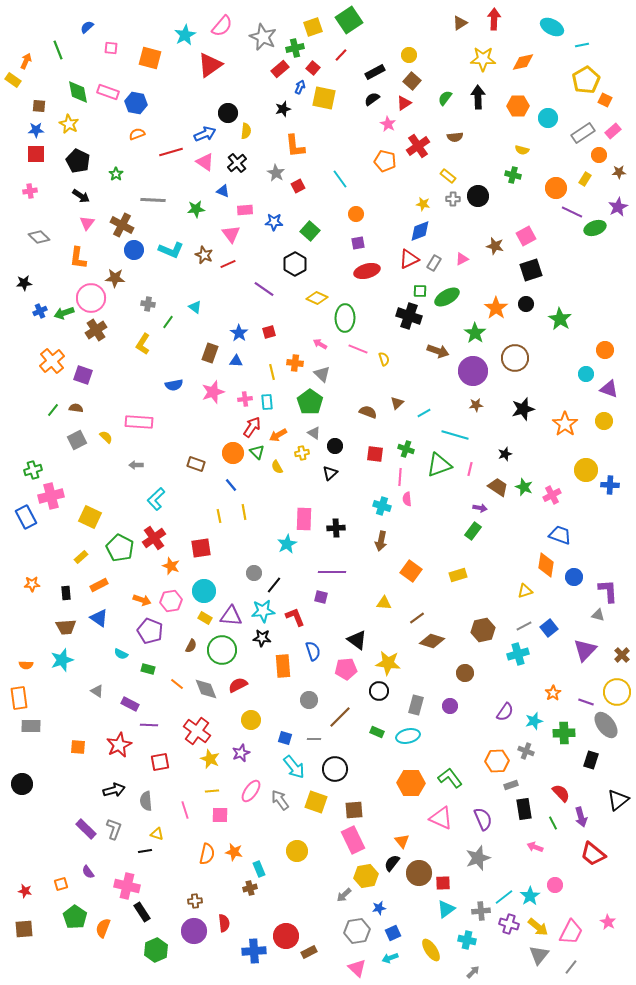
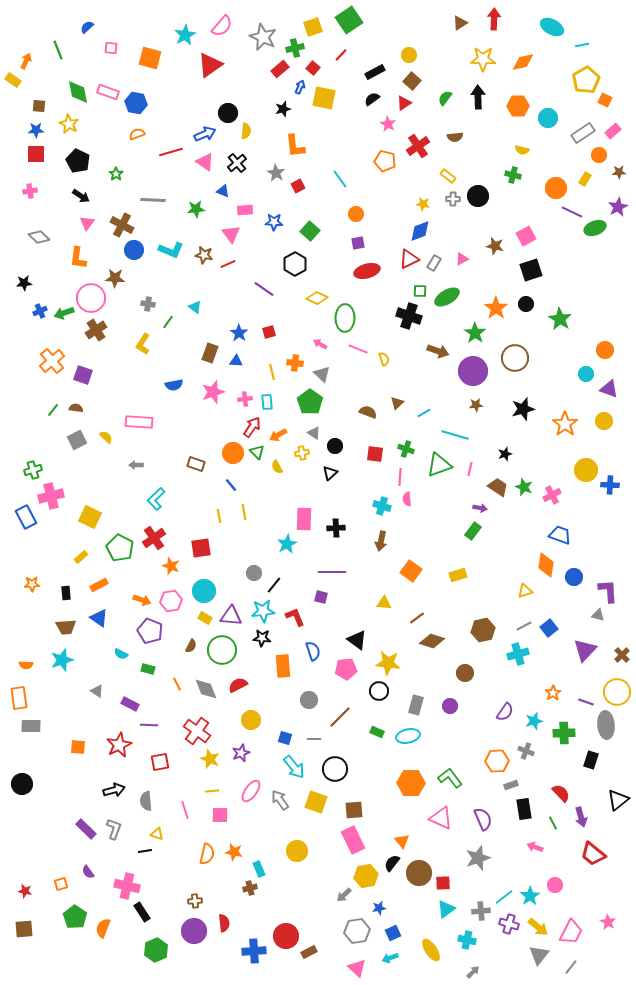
brown star at (204, 255): rotated 12 degrees counterclockwise
orange line at (177, 684): rotated 24 degrees clockwise
gray ellipse at (606, 725): rotated 32 degrees clockwise
